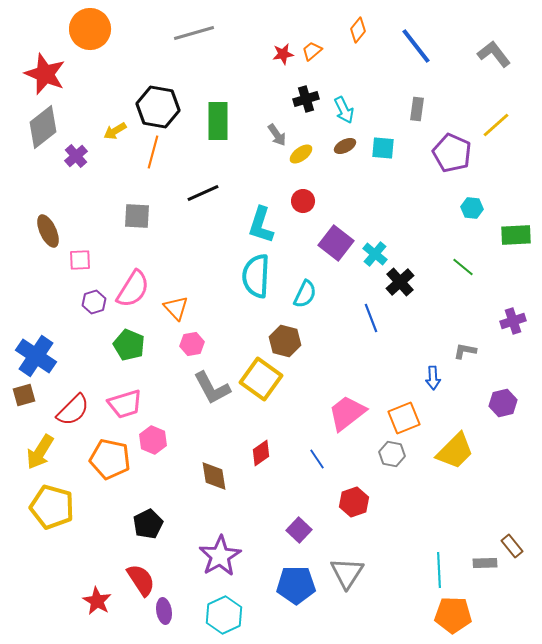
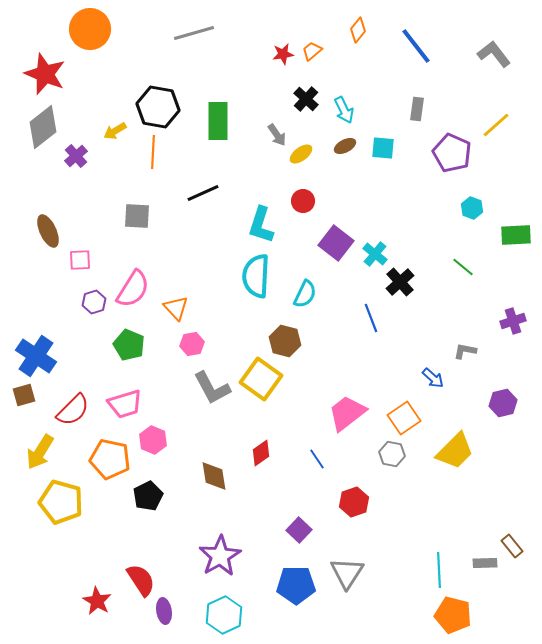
black cross at (306, 99): rotated 30 degrees counterclockwise
orange line at (153, 152): rotated 12 degrees counterclockwise
cyan hexagon at (472, 208): rotated 15 degrees clockwise
blue arrow at (433, 378): rotated 45 degrees counterclockwise
orange square at (404, 418): rotated 12 degrees counterclockwise
yellow pentagon at (52, 507): moved 9 px right, 5 px up
black pentagon at (148, 524): moved 28 px up
orange pentagon at (453, 615): rotated 12 degrees clockwise
